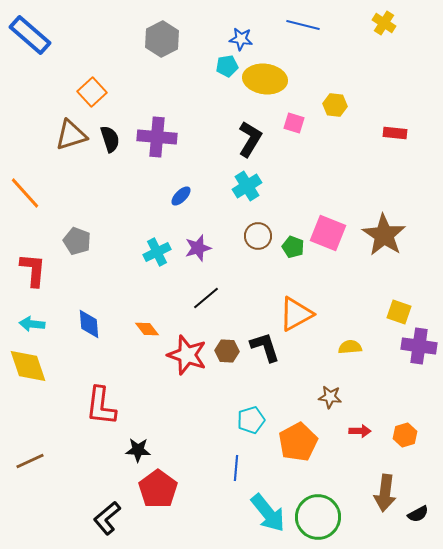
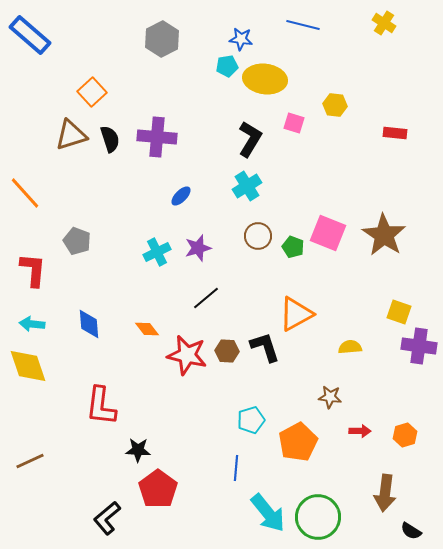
red star at (187, 355): rotated 6 degrees counterclockwise
black semicircle at (418, 514): moved 7 px left, 17 px down; rotated 60 degrees clockwise
